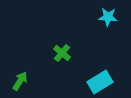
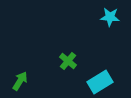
cyan star: moved 2 px right
green cross: moved 6 px right, 8 px down
